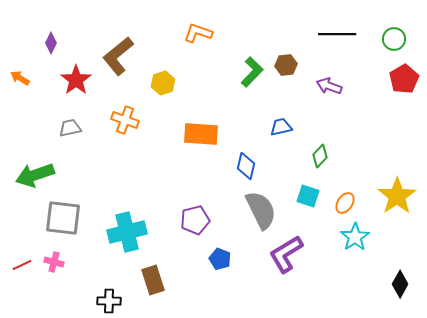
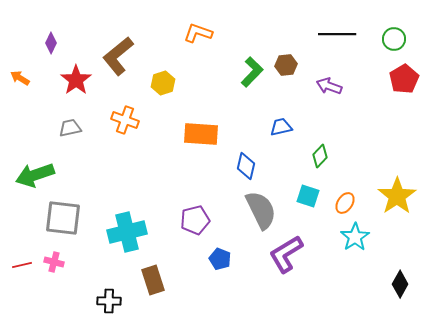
red line: rotated 12 degrees clockwise
